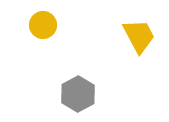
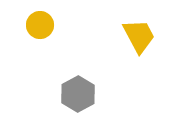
yellow circle: moved 3 px left
